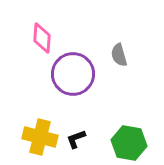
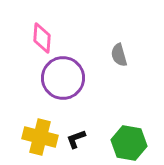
purple circle: moved 10 px left, 4 px down
